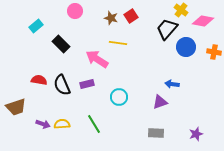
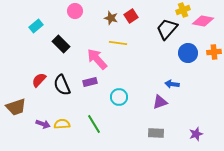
yellow cross: moved 2 px right; rotated 32 degrees clockwise
blue circle: moved 2 px right, 6 px down
orange cross: rotated 16 degrees counterclockwise
pink arrow: rotated 15 degrees clockwise
red semicircle: rotated 56 degrees counterclockwise
purple rectangle: moved 3 px right, 2 px up
